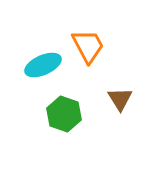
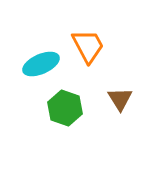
cyan ellipse: moved 2 px left, 1 px up
green hexagon: moved 1 px right, 6 px up
